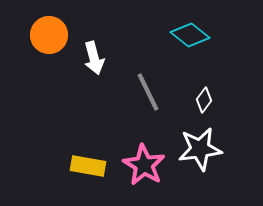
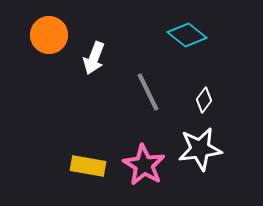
cyan diamond: moved 3 px left
white arrow: rotated 36 degrees clockwise
